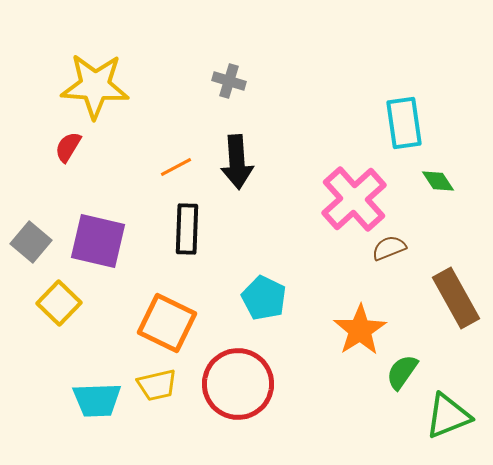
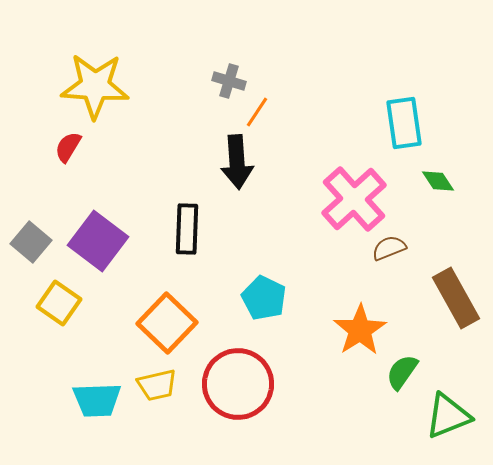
orange line: moved 81 px right, 55 px up; rotated 28 degrees counterclockwise
purple square: rotated 24 degrees clockwise
yellow square: rotated 9 degrees counterclockwise
orange square: rotated 18 degrees clockwise
